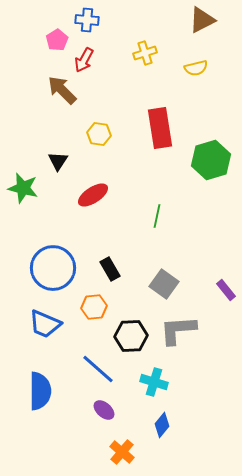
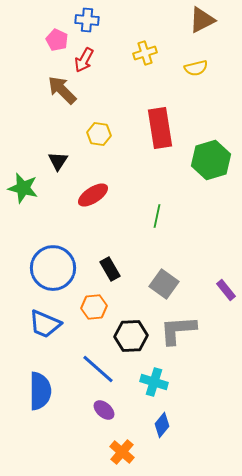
pink pentagon: rotated 15 degrees counterclockwise
